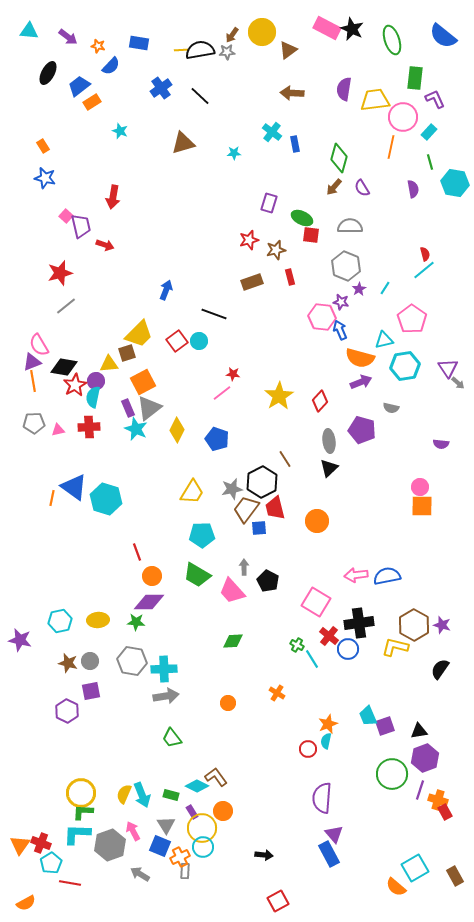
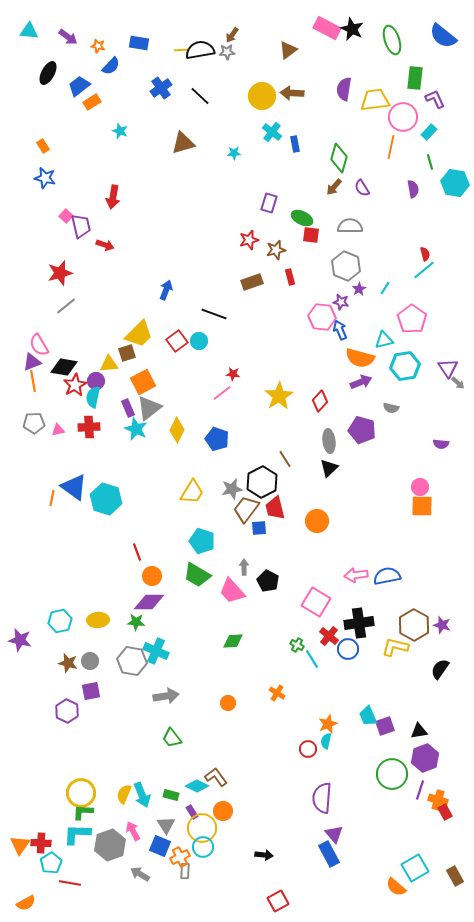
yellow circle at (262, 32): moved 64 px down
cyan pentagon at (202, 535): moved 6 px down; rotated 20 degrees clockwise
cyan cross at (164, 669): moved 8 px left, 18 px up; rotated 25 degrees clockwise
red cross at (41, 843): rotated 18 degrees counterclockwise
